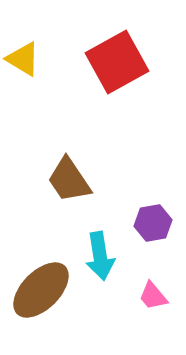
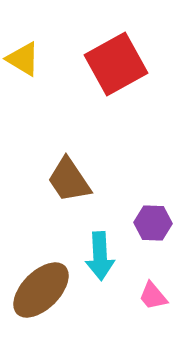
red square: moved 1 px left, 2 px down
purple hexagon: rotated 12 degrees clockwise
cyan arrow: rotated 6 degrees clockwise
